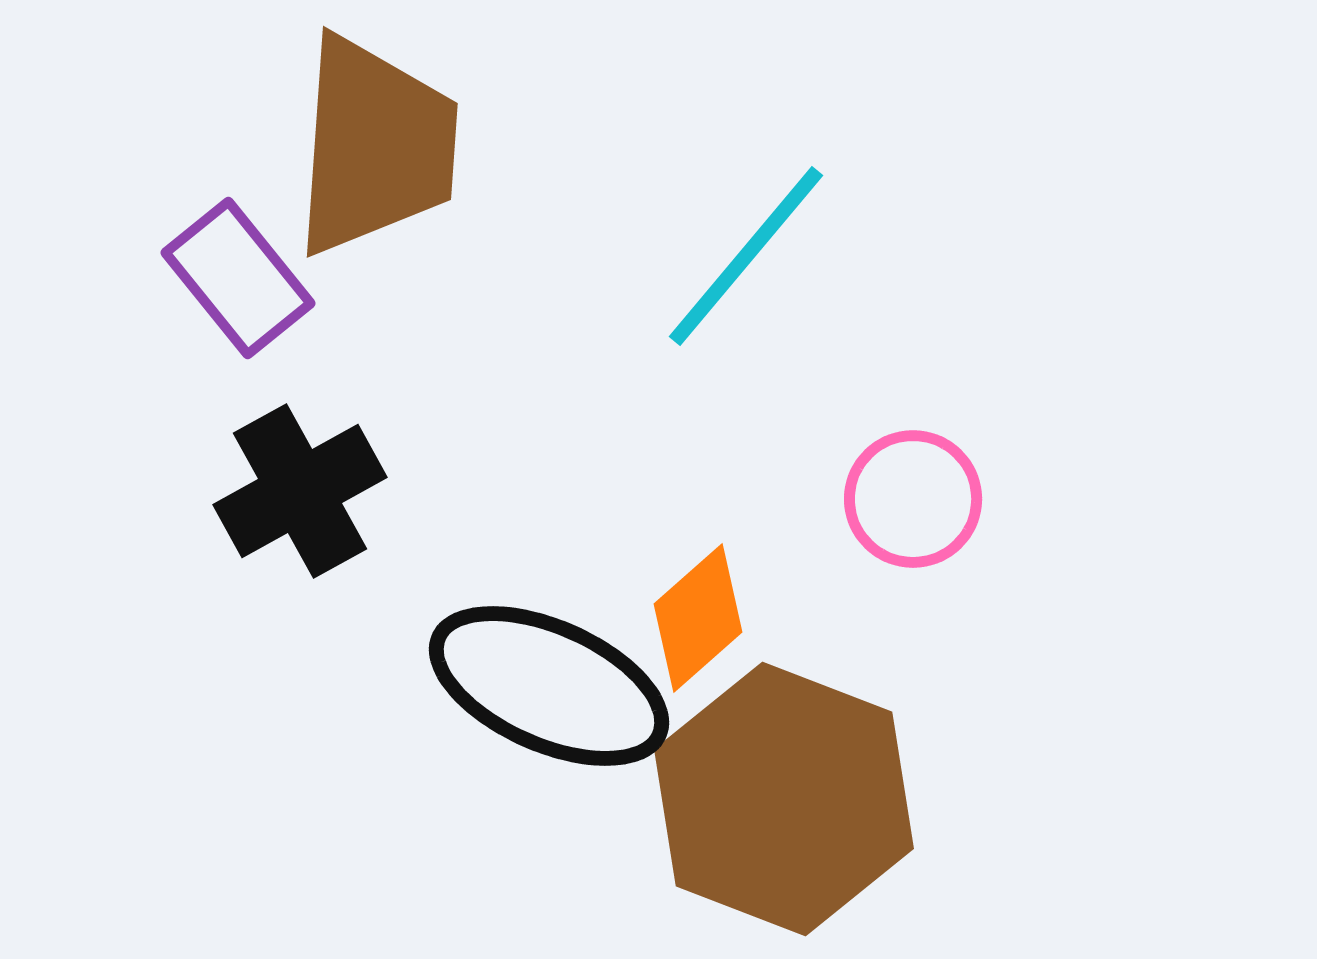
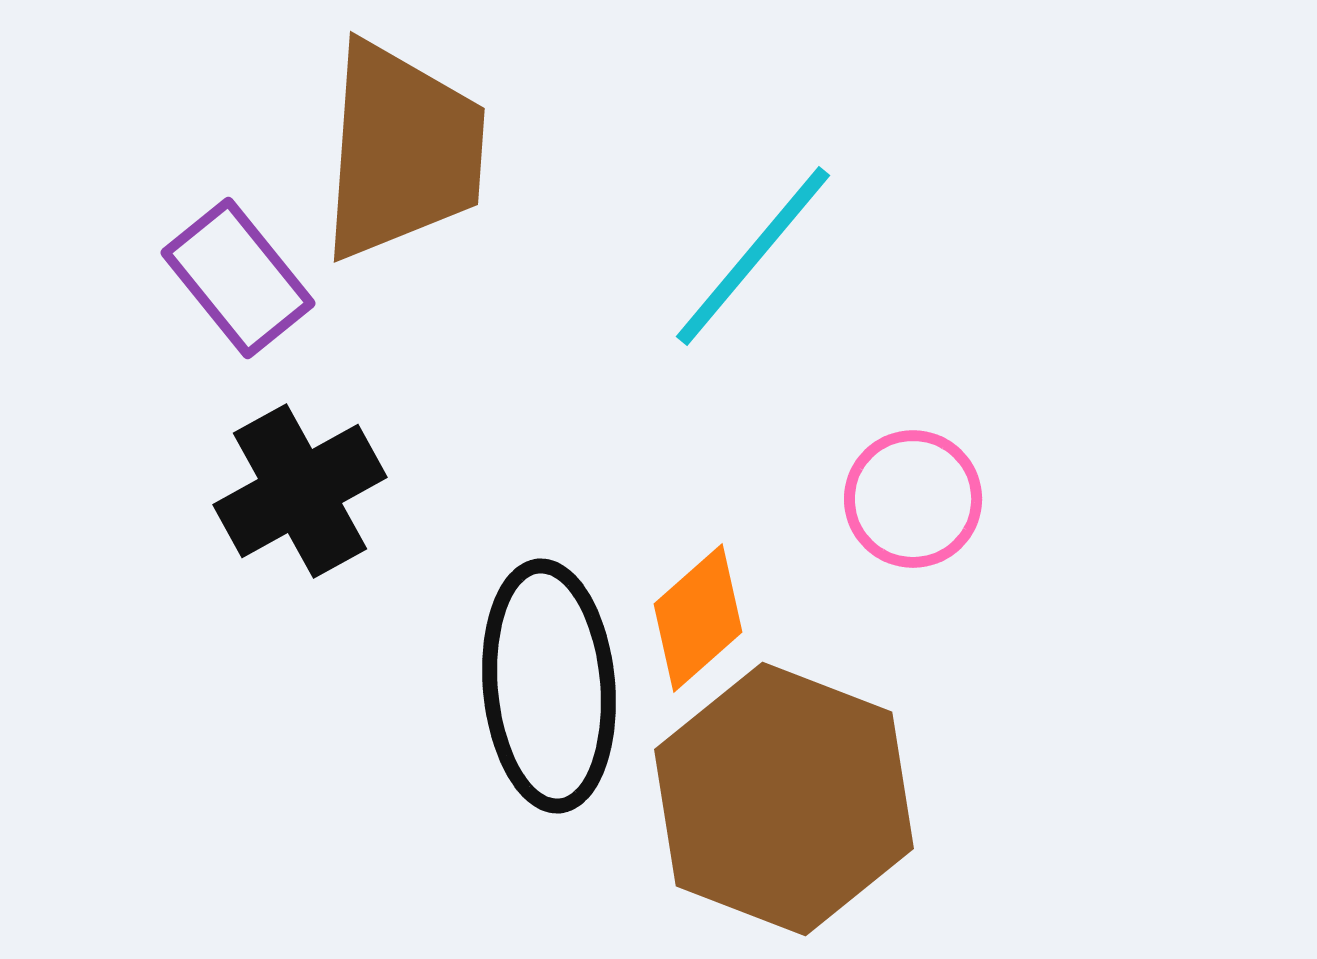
brown trapezoid: moved 27 px right, 5 px down
cyan line: moved 7 px right
black ellipse: rotated 61 degrees clockwise
